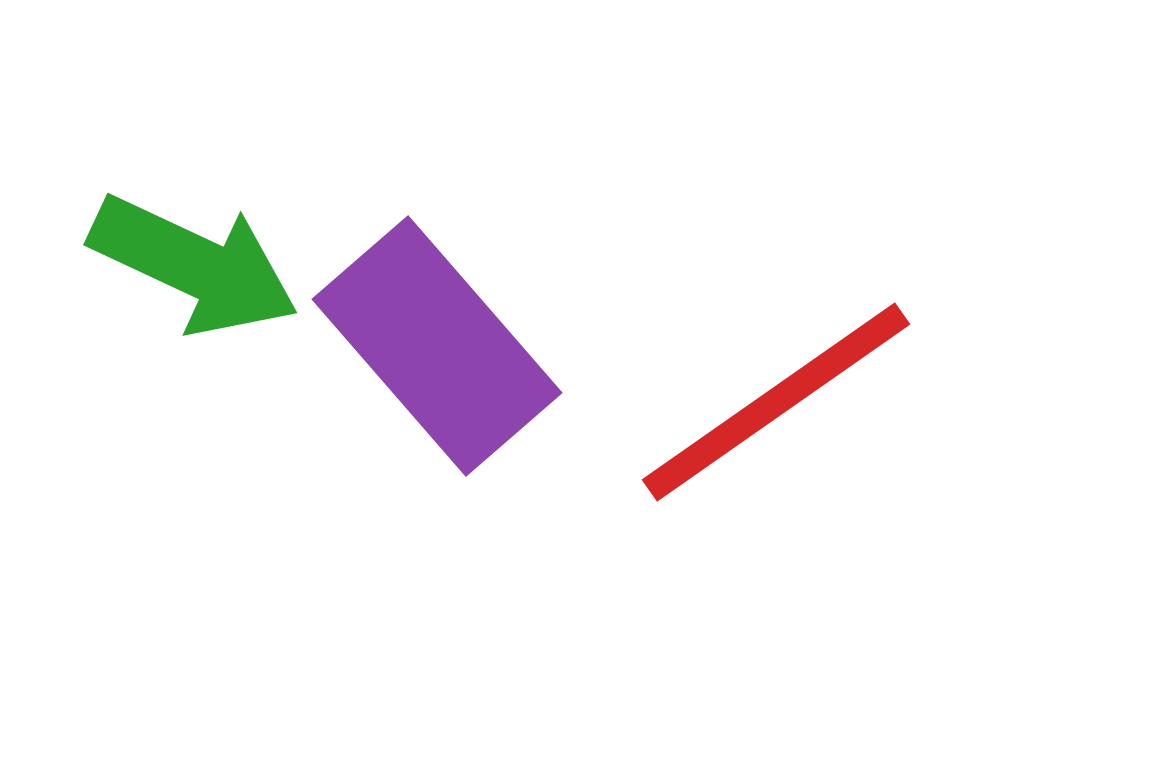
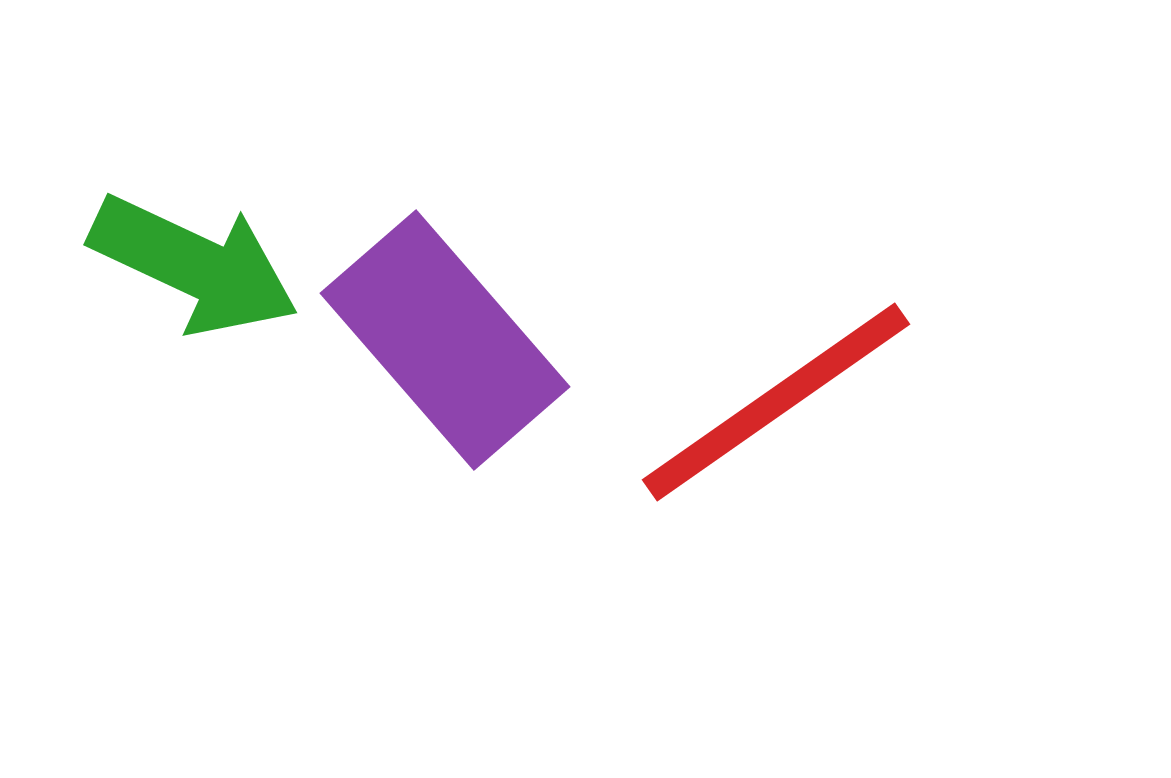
purple rectangle: moved 8 px right, 6 px up
